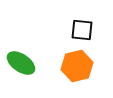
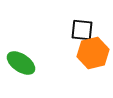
orange hexagon: moved 16 px right, 13 px up
